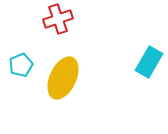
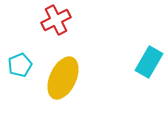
red cross: moved 2 px left, 1 px down; rotated 8 degrees counterclockwise
cyan pentagon: moved 1 px left
